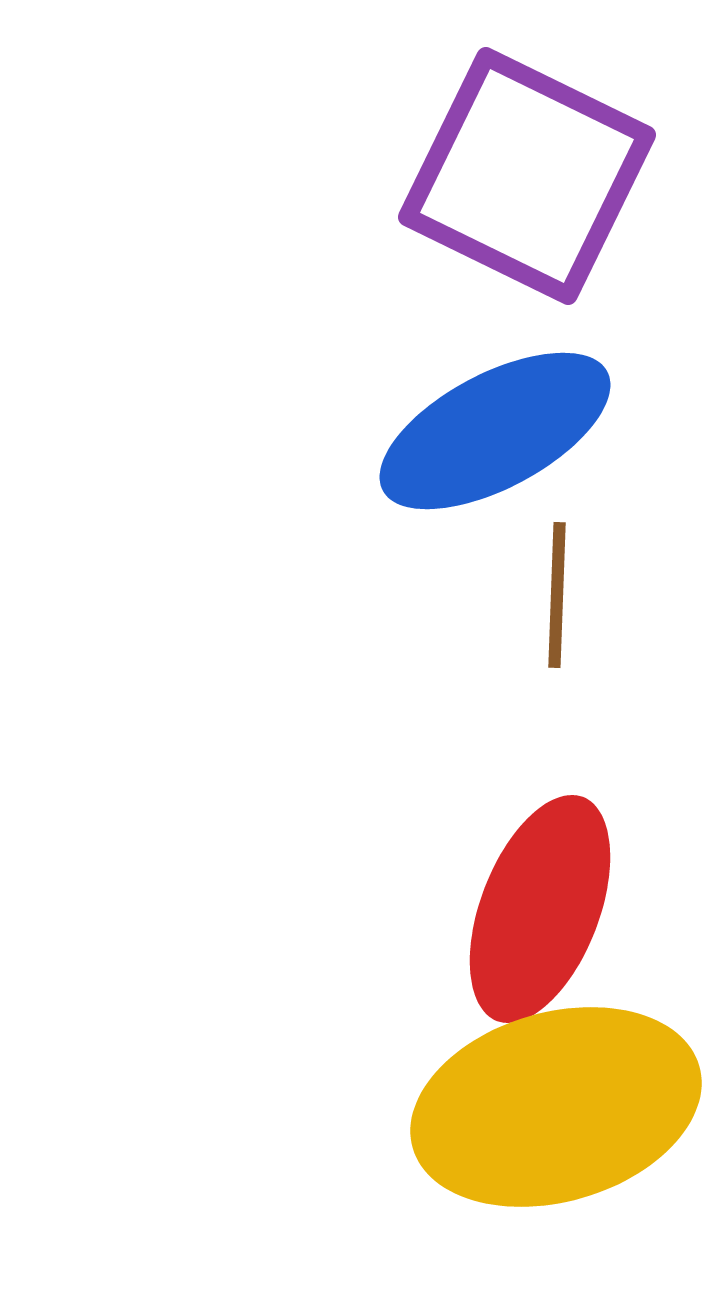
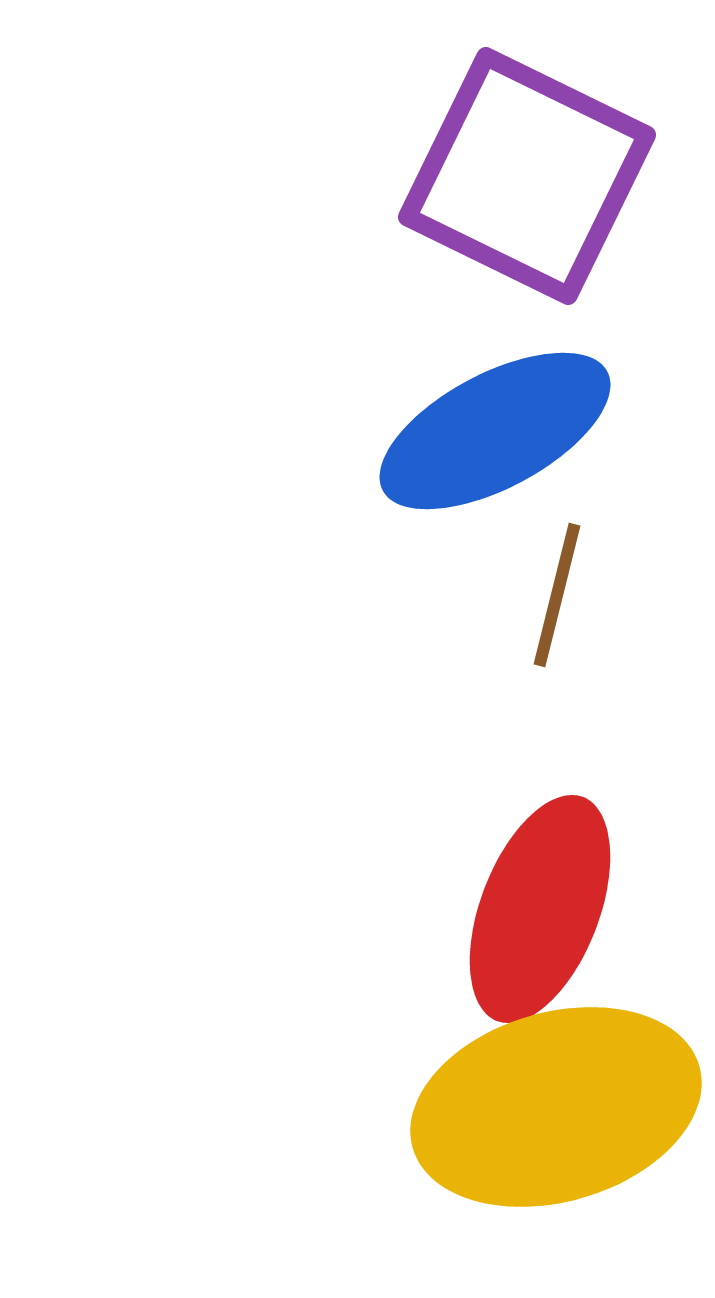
brown line: rotated 12 degrees clockwise
